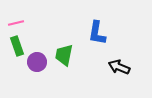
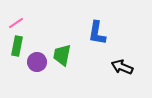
pink line: rotated 21 degrees counterclockwise
green rectangle: rotated 30 degrees clockwise
green trapezoid: moved 2 px left
black arrow: moved 3 px right
